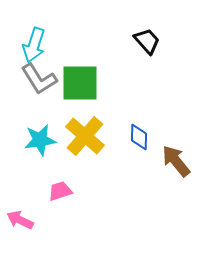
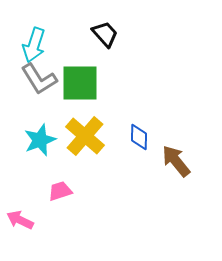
black trapezoid: moved 42 px left, 7 px up
cyan star: rotated 12 degrees counterclockwise
